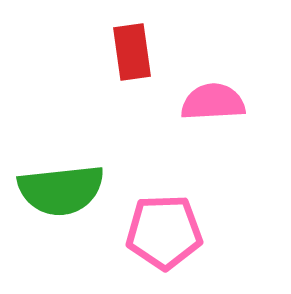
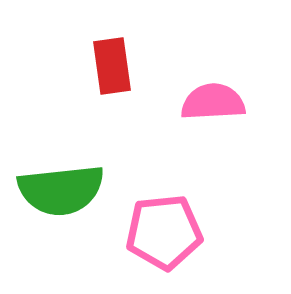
red rectangle: moved 20 px left, 14 px down
pink pentagon: rotated 4 degrees counterclockwise
